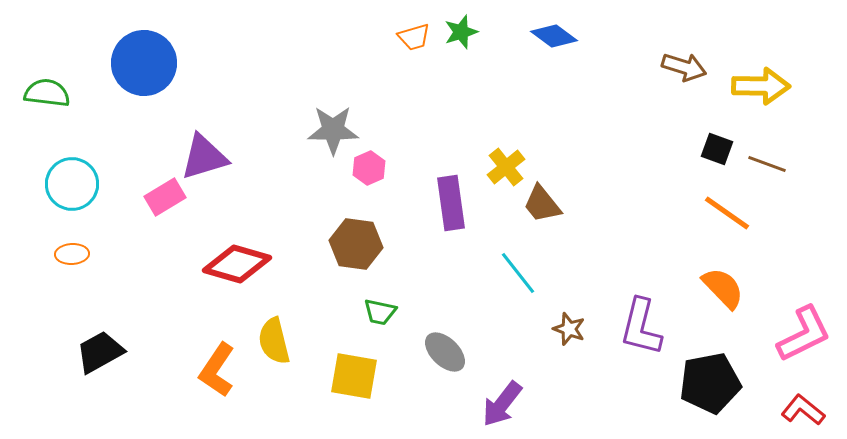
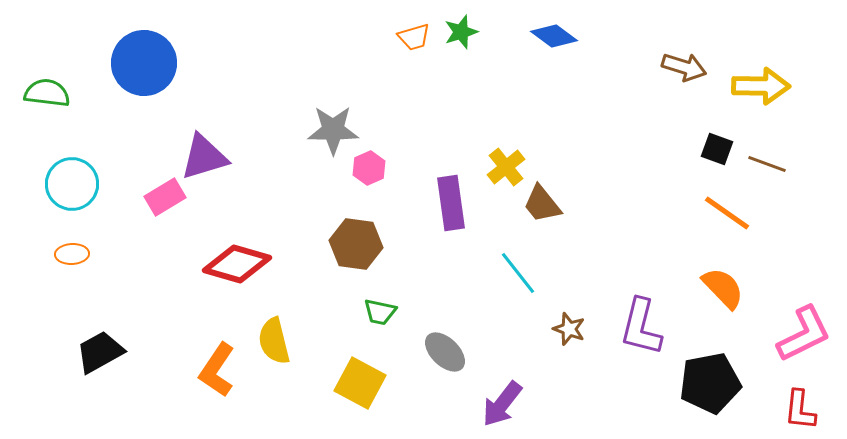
yellow square: moved 6 px right, 7 px down; rotated 18 degrees clockwise
red L-shape: moved 3 px left; rotated 123 degrees counterclockwise
